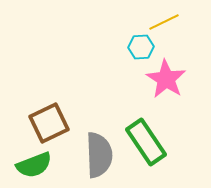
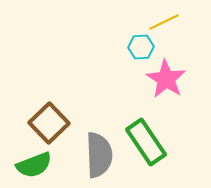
brown square: rotated 18 degrees counterclockwise
